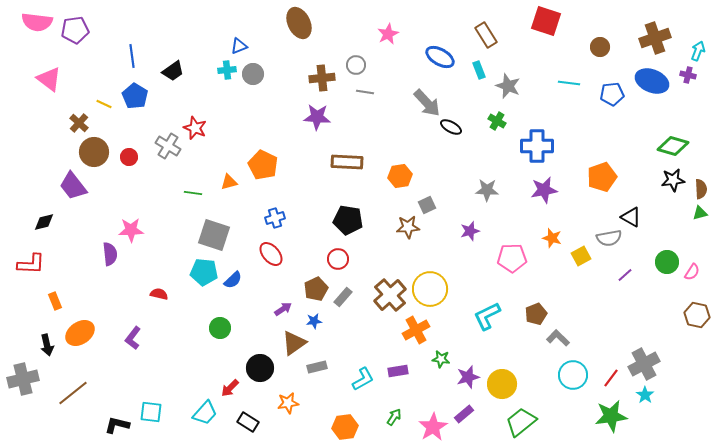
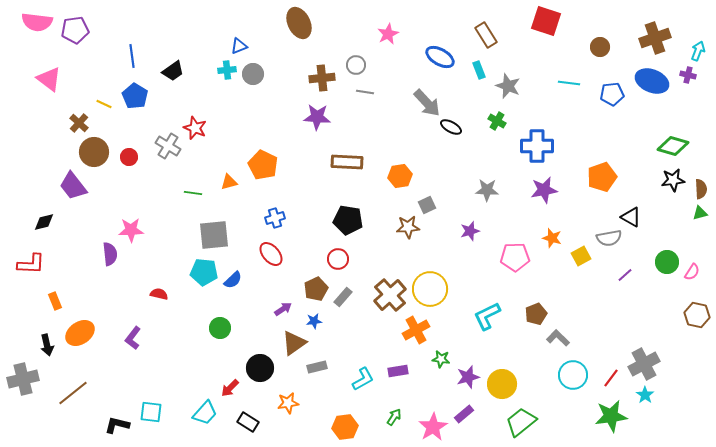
gray square at (214, 235): rotated 24 degrees counterclockwise
pink pentagon at (512, 258): moved 3 px right, 1 px up
